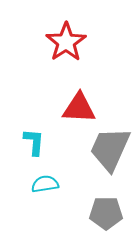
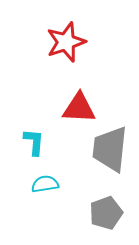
red star: rotated 15 degrees clockwise
gray trapezoid: rotated 18 degrees counterclockwise
gray pentagon: rotated 20 degrees counterclockwise
